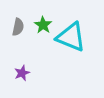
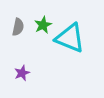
green star: rotated 12 degrees clockwise
cyan triangle: moved 1 px left, 1 px down
